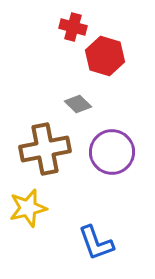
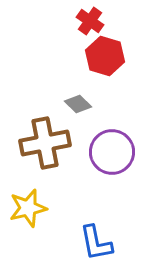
red cross: moved 17 px right, 6 px up; rotated 20 degrees clockwise
brown cross: moved 6 px up
blue L-shape: rotated 9 degrees clockwise
